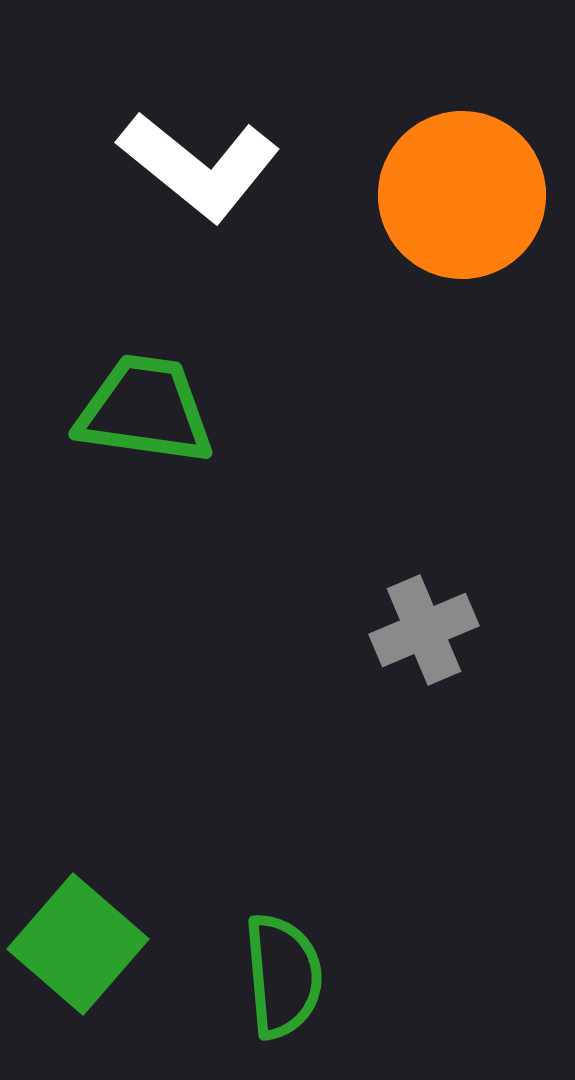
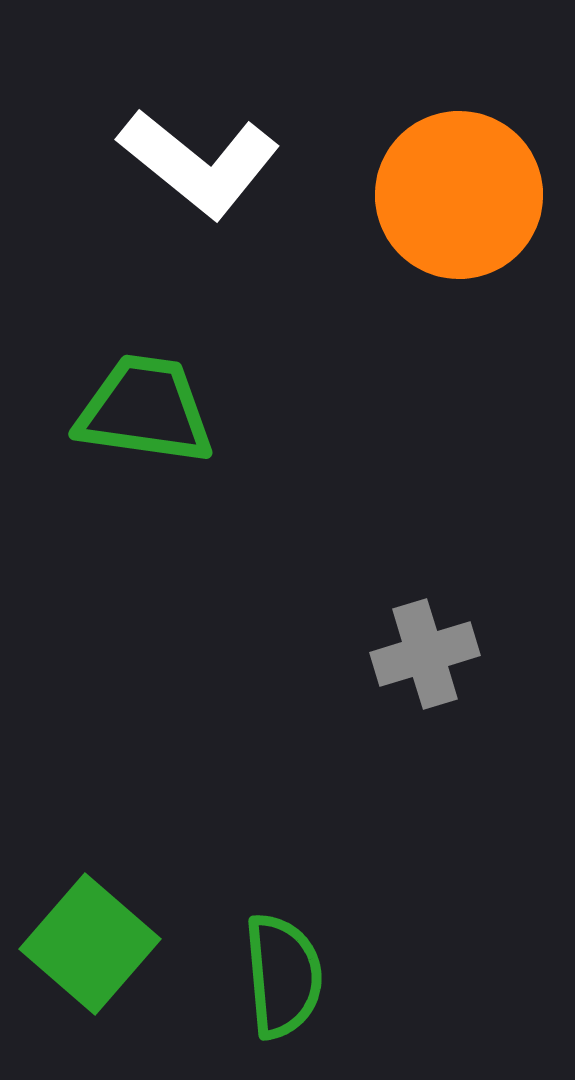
white L-shape: moved 3 px up
orange circle: moved 3 px left
gray cross: moved 1 px right, 24 px down; rotated 6 degrees clockwise
green square: moved 12 px right
